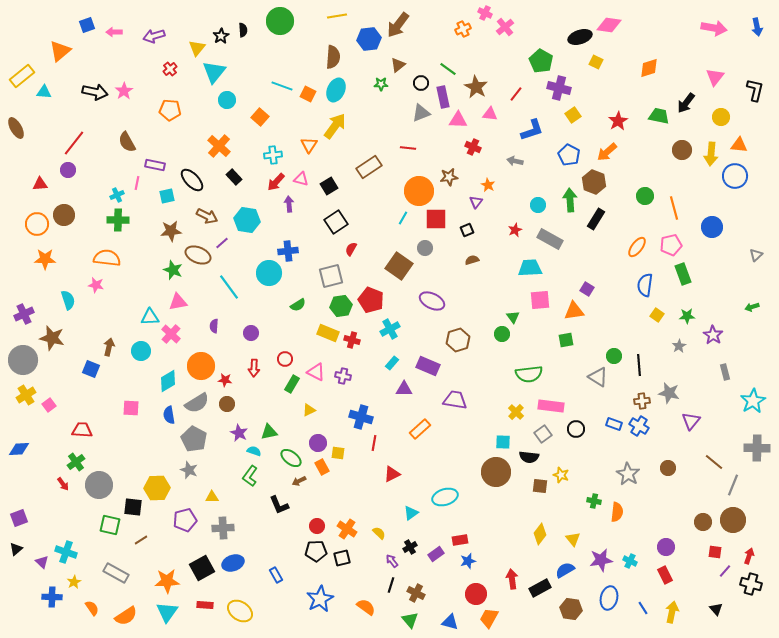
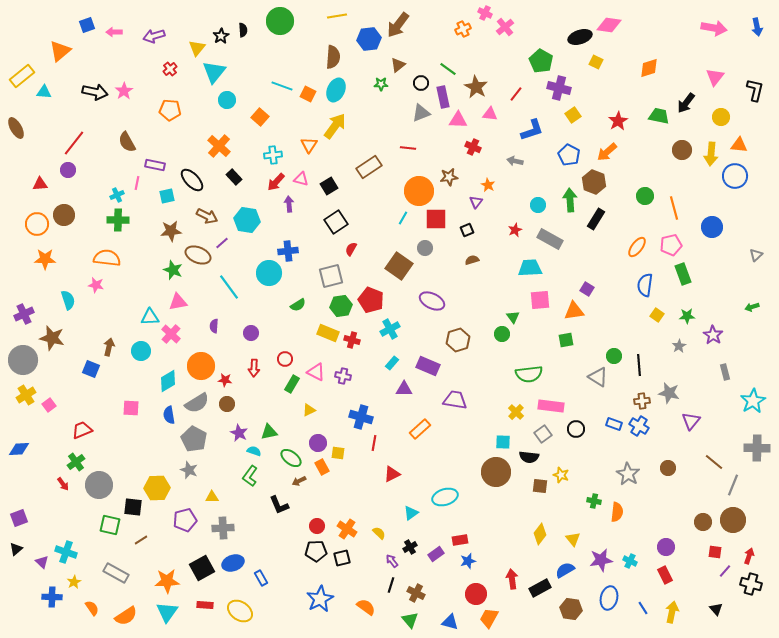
red trapezoid at (82, 430): rotated 25 degrees counterclockwise
blue rectangle at (276, 575): moved 15 px left, 3 px down
